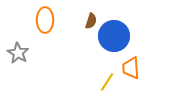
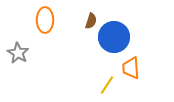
blue circle: moved 1 px down
yellow line: moved 3 px down
